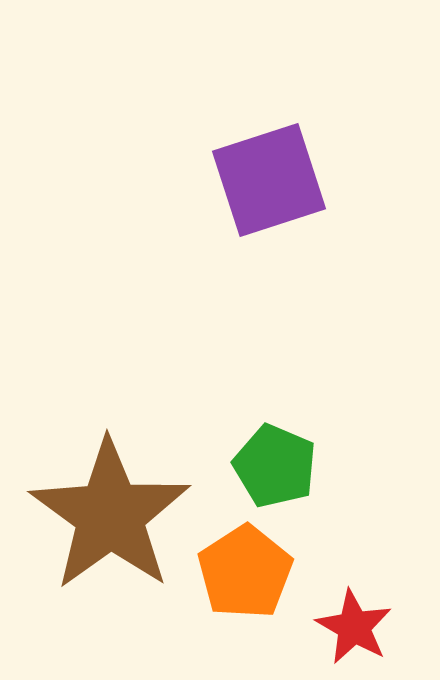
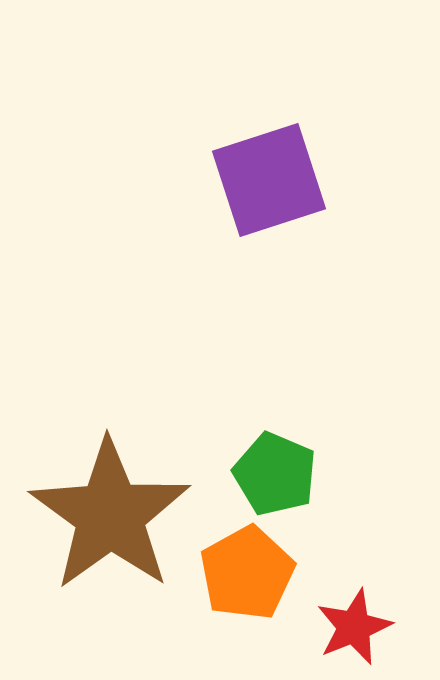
green pentagon: moved 8 px down
orange pentagon: moved 2 px right, 1 px down; rotated 4 degrees clockwise
red star: rotated 20 degrees clockwise
